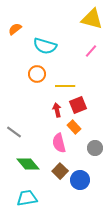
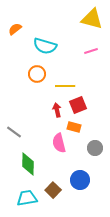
pink line: rotated 32 degrees clockwise
orange rectangle: rotated 32 degrees counterclockwise
green diamond: rotated 40 degrees clockwise
brown square: moved 7 px left, 19 px down
